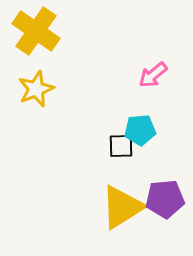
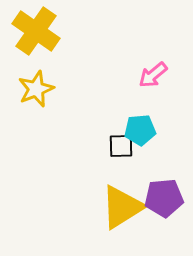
purple pentagon: moved 1 px left, 1 px up
